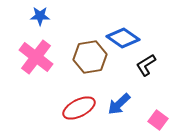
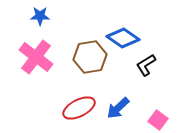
blue arrow: moved 1 px left, 4 px down
